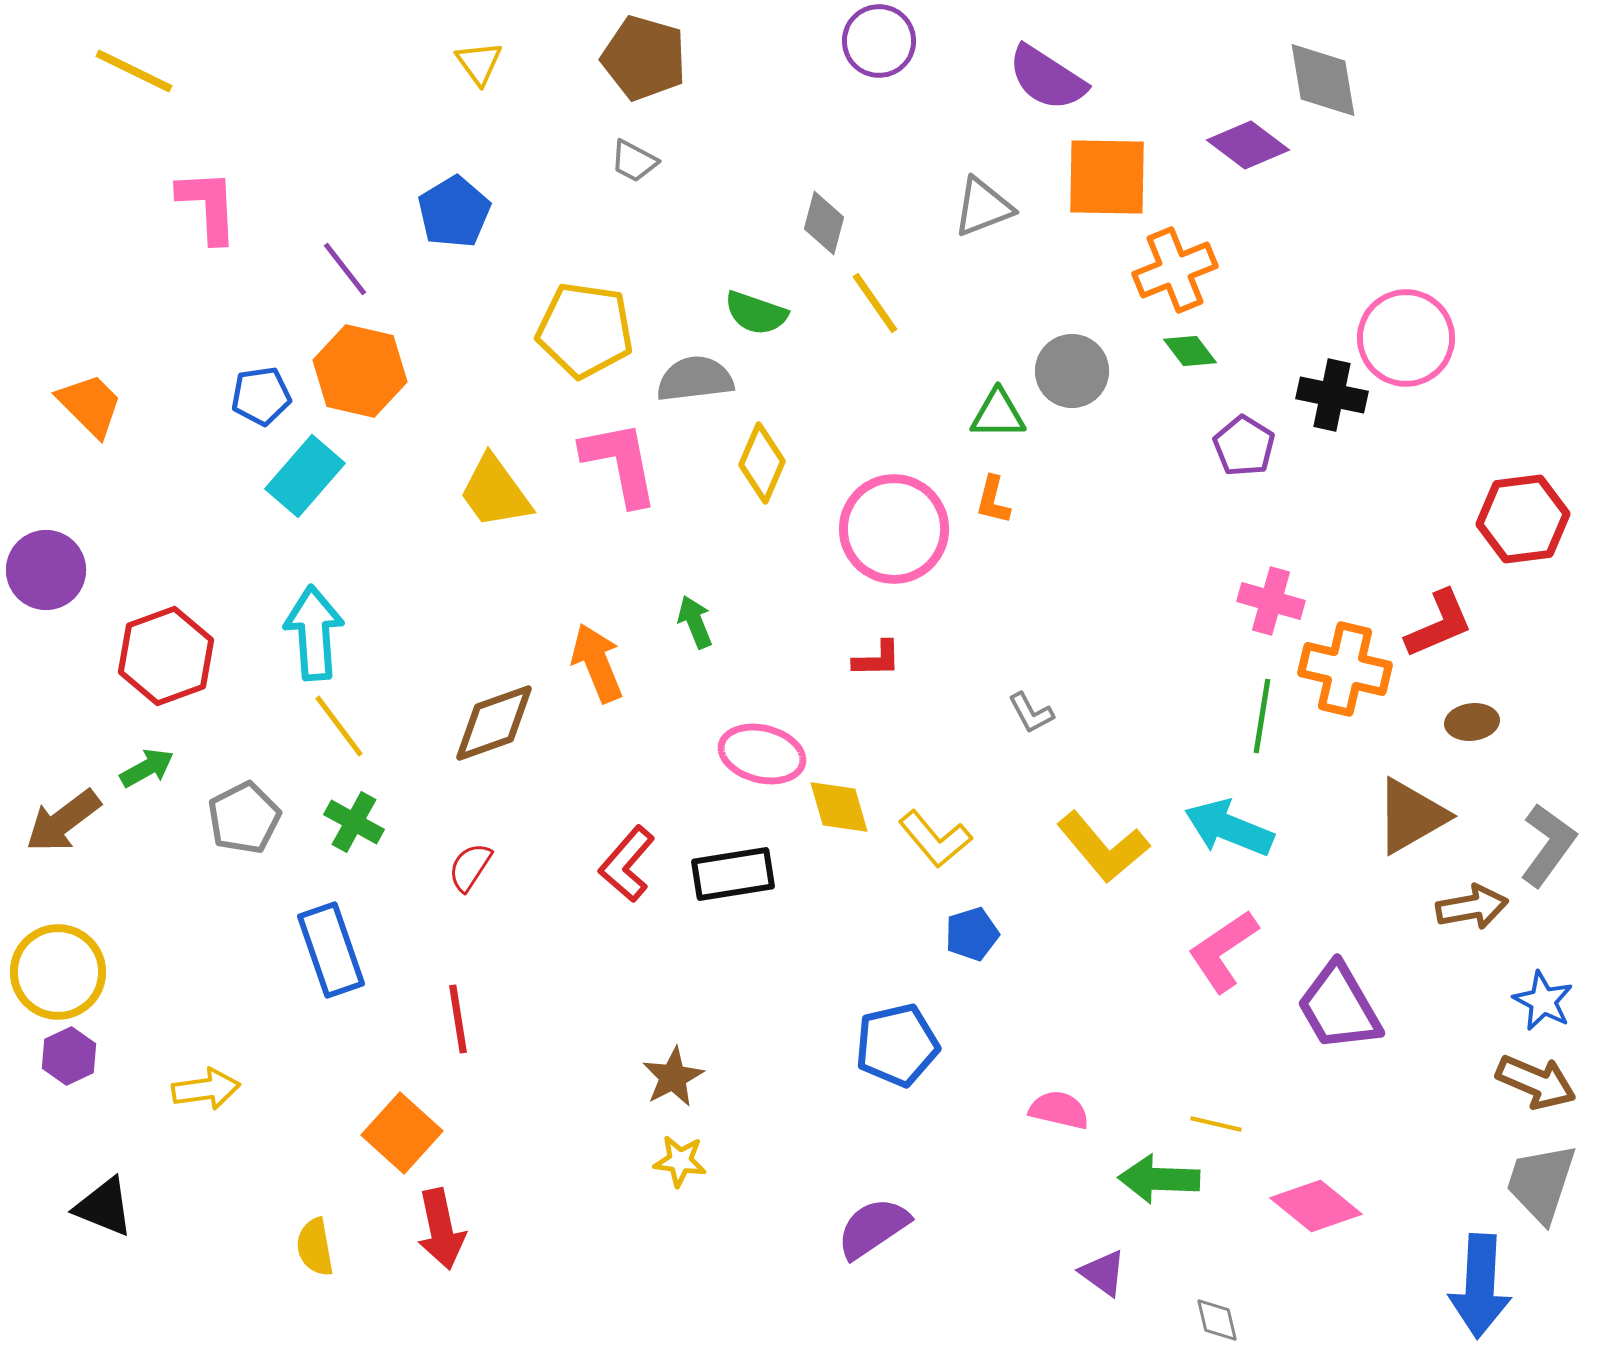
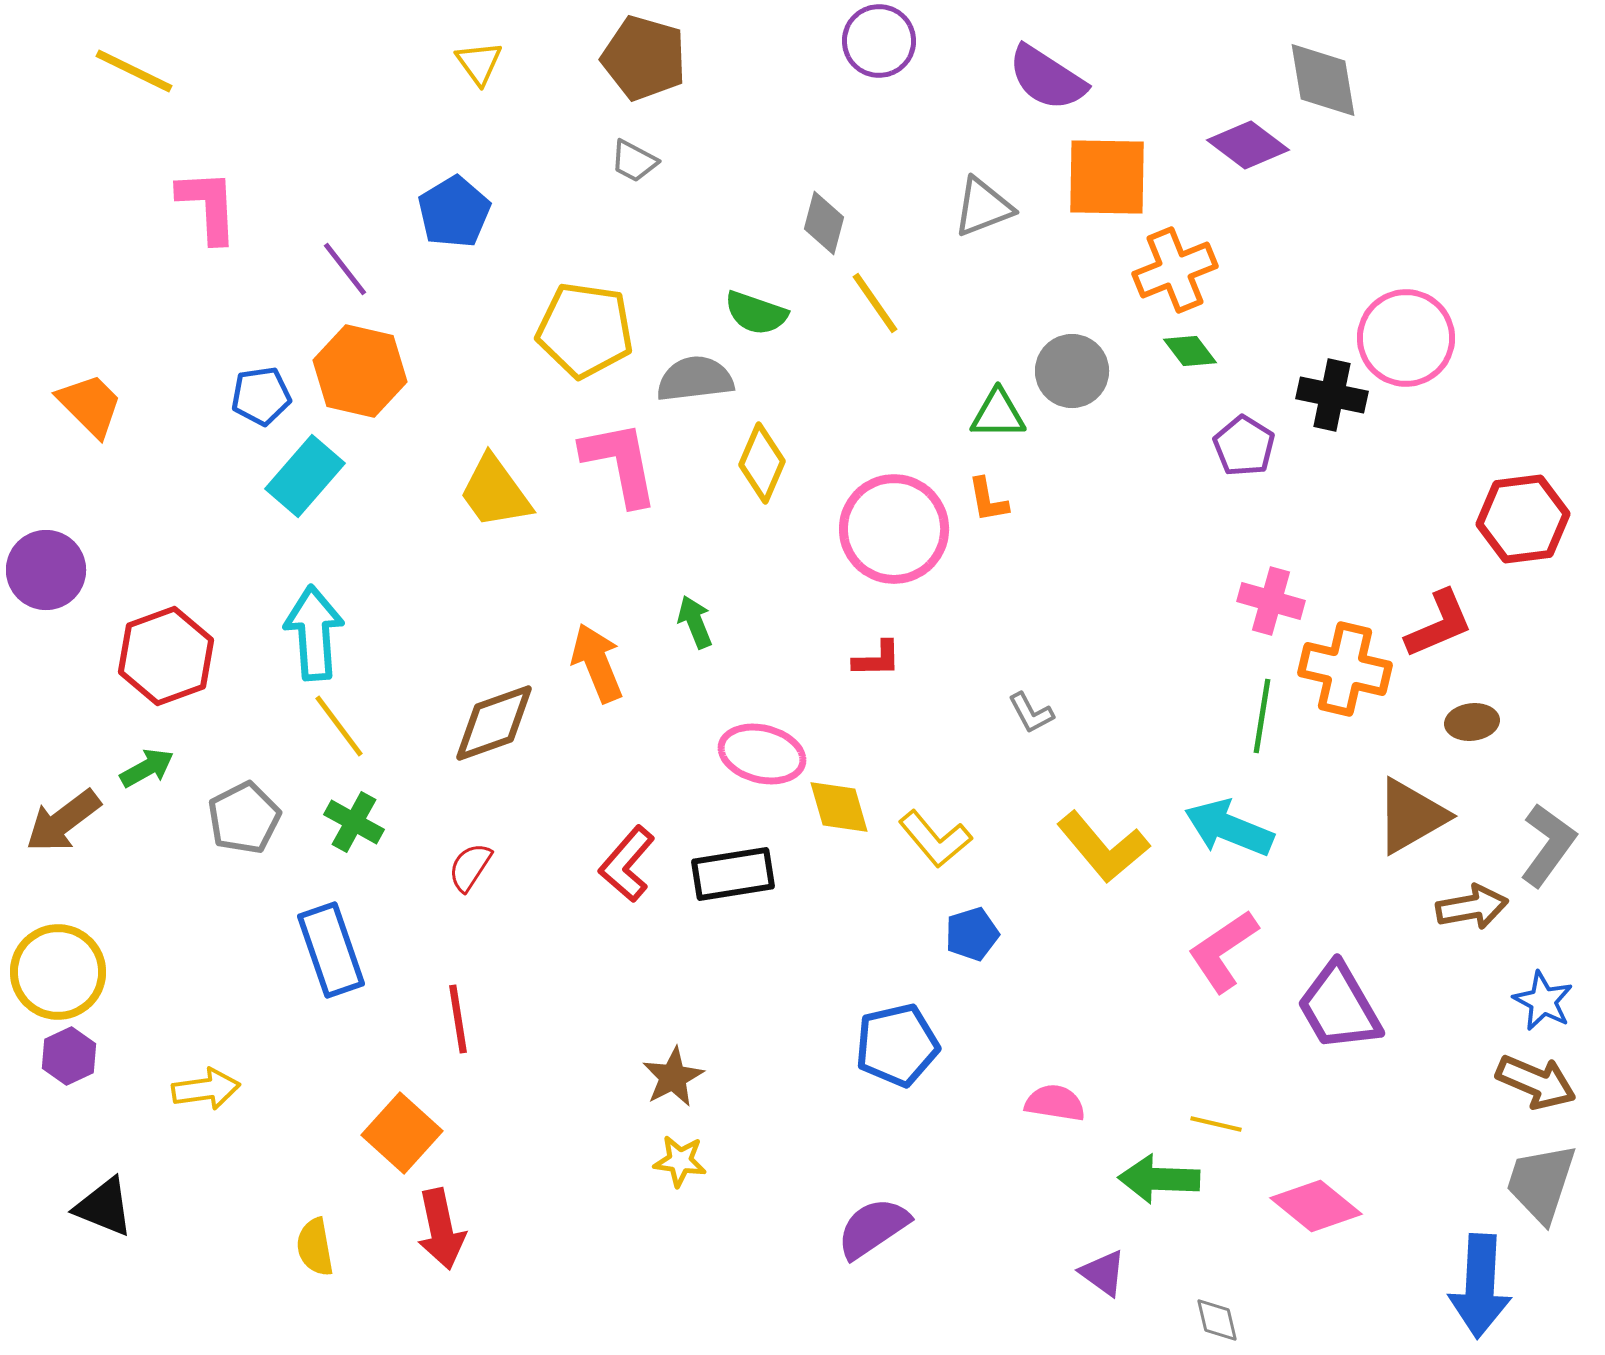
orange L-shape at (993, 500): moved 5 px left; rotated 24 degrees counterclockwise
pink semicircle at (1059, 1110): moved 4 px left, 7 px up; rotated 4 degrees counterclockwise
